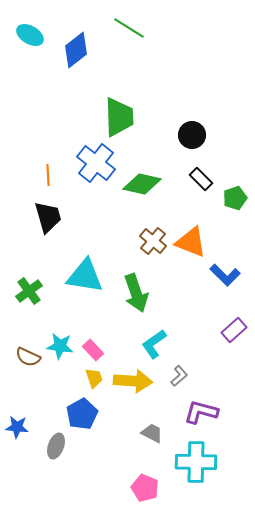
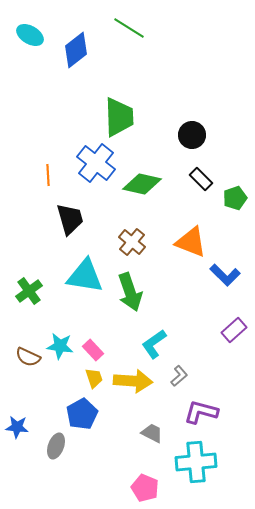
black trapezoid: moved 22 px right, 2 px down
brown cross: moved 21 px left, 1 px down
green arrow: moved 6 px left, 1 px up
cyan cross: rotated 6 degrees counterclockwise
